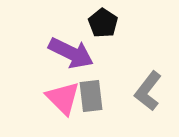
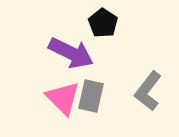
gray rectangle: rotated 20 degrees clockwise
